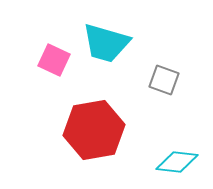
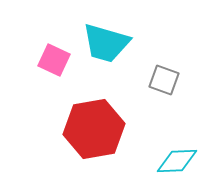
red hexagon: moved 1 px up
cyan diamond: moved 1 px up; rotated 9 degrees counterclockwise
